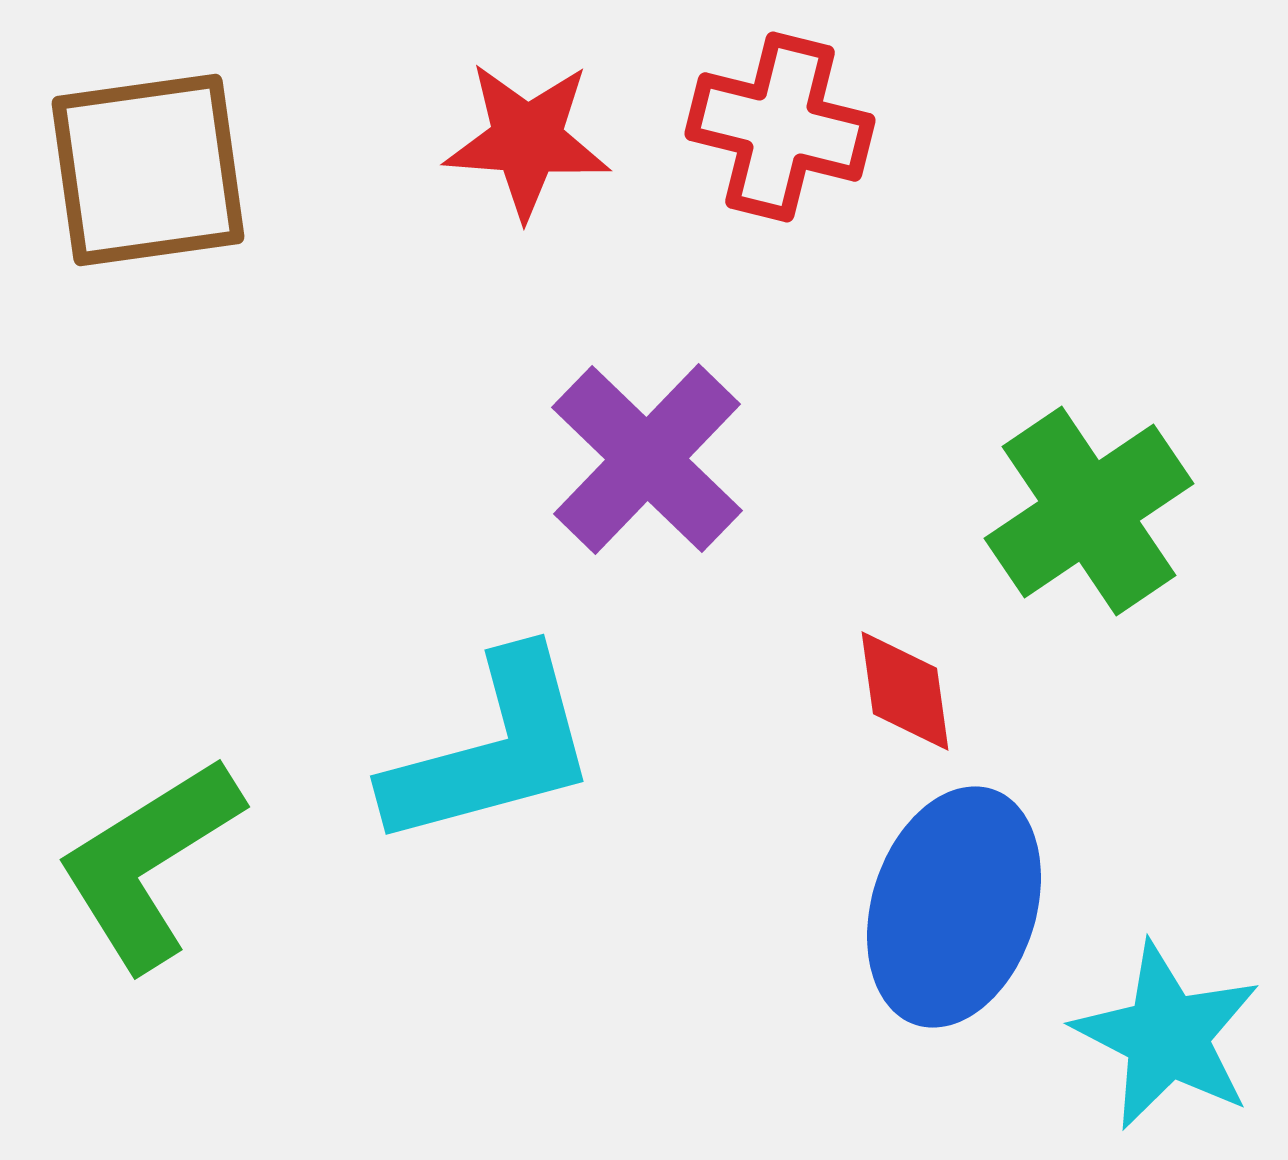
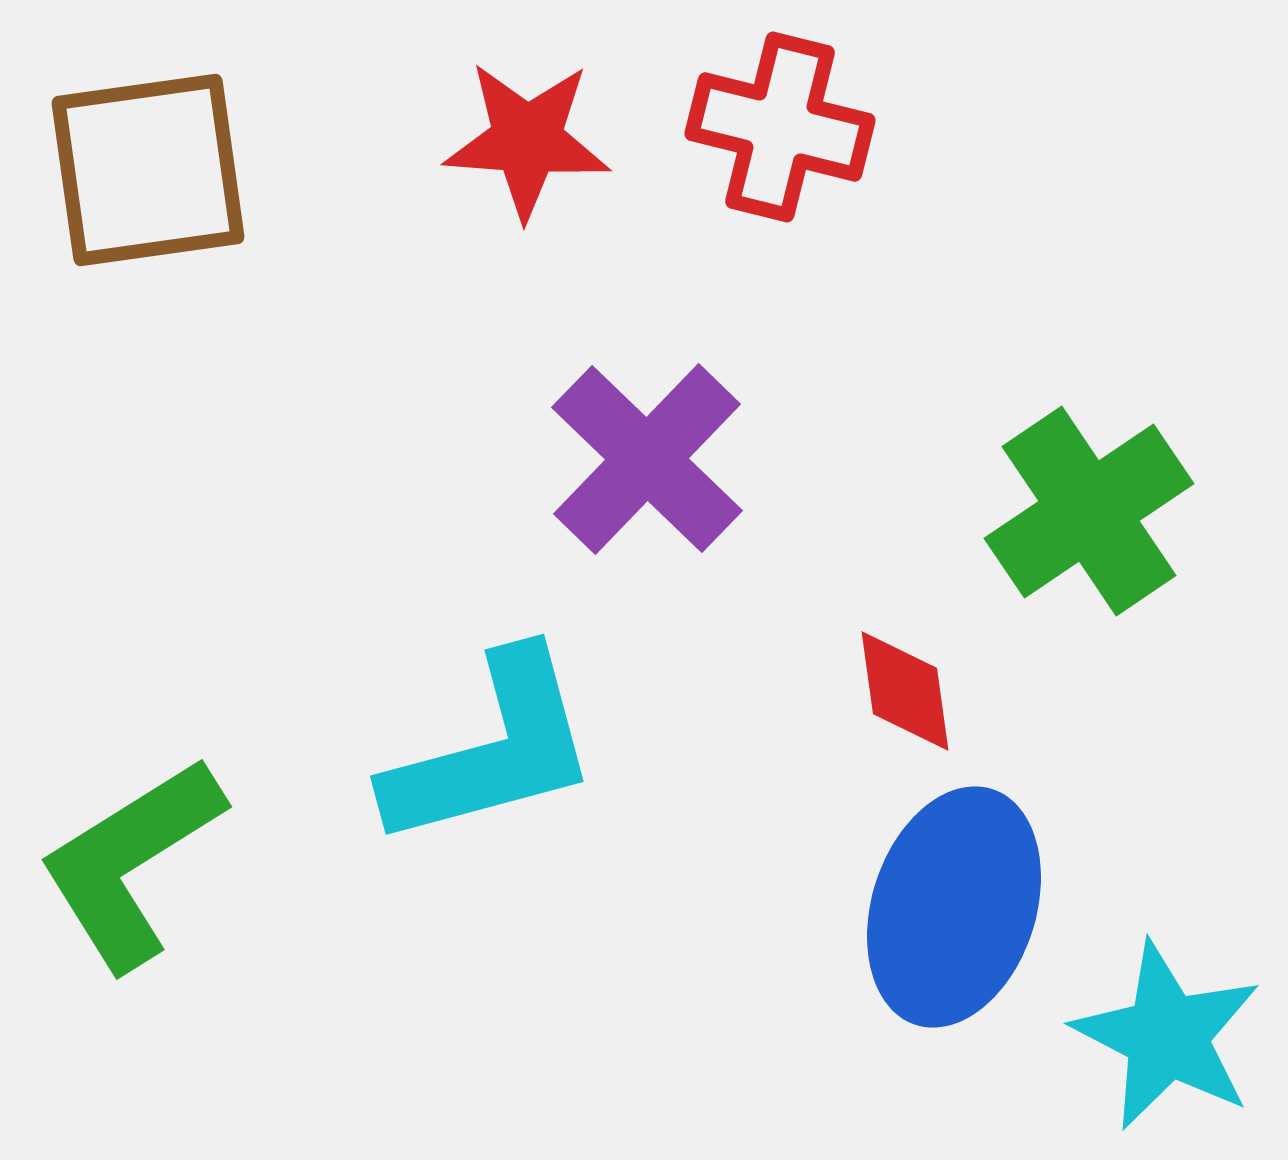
green L-shape: moved 18 px left
